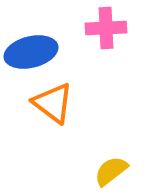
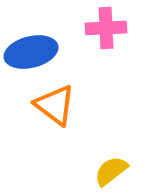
orange triangle: moved 2 px right, 2 px down
